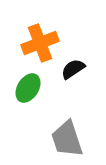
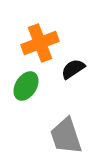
green ellipse: moved 2 px left, 2 px up
gray trapezoid: moved 1 px left, 3 px up
